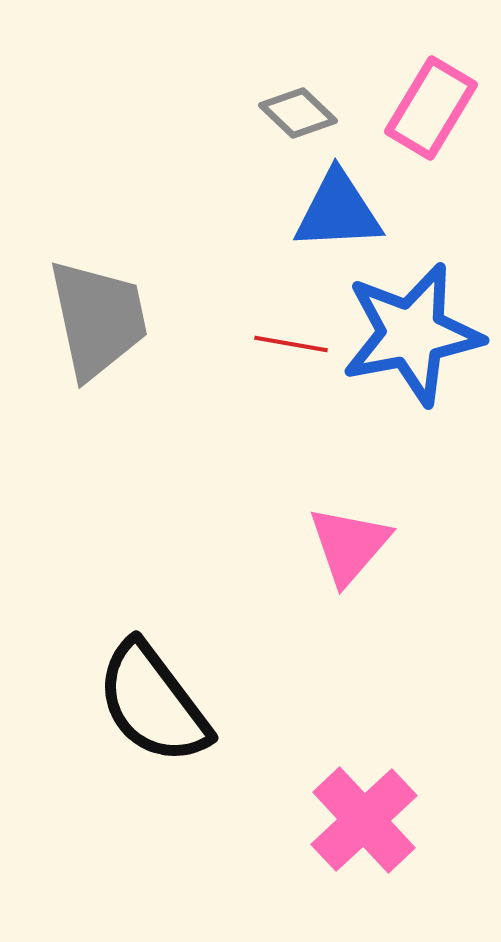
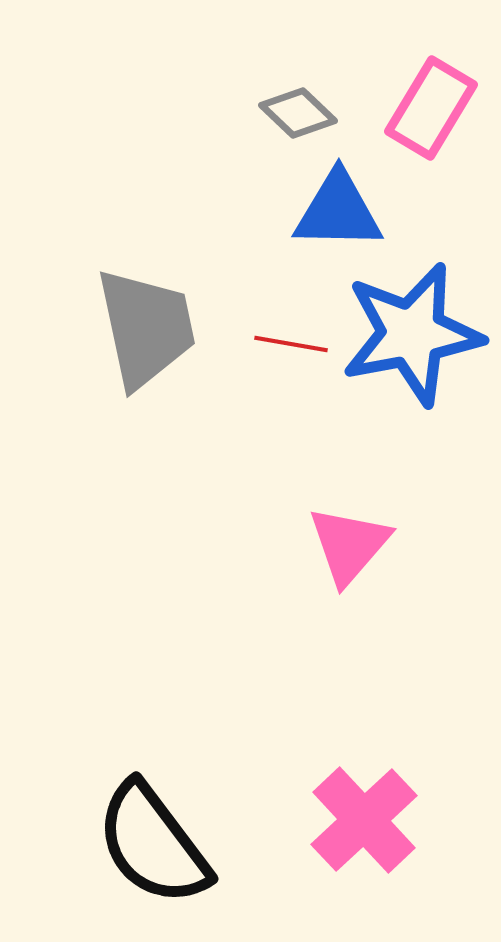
blue triangle: rotated 4 degrees clockwise
gray trapezoid: moved 48 px right, 9 px down
black semicircle: moved 141 px down
